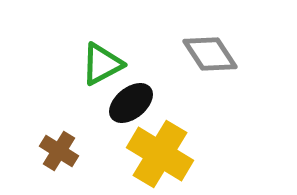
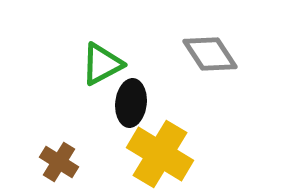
black ellipse: rotated 45 degrees counterclockwise
brown cross: moved 11 px down
